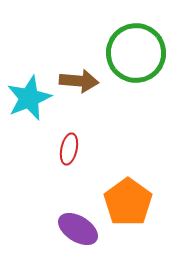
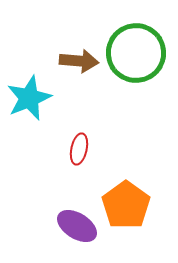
brown arrow: moved 20 px up
red ellipse: moved 10 px right
orange pentagon: moved 2 px left, 3 px down
purple ellipse: moved 1 px left, 3 px up
